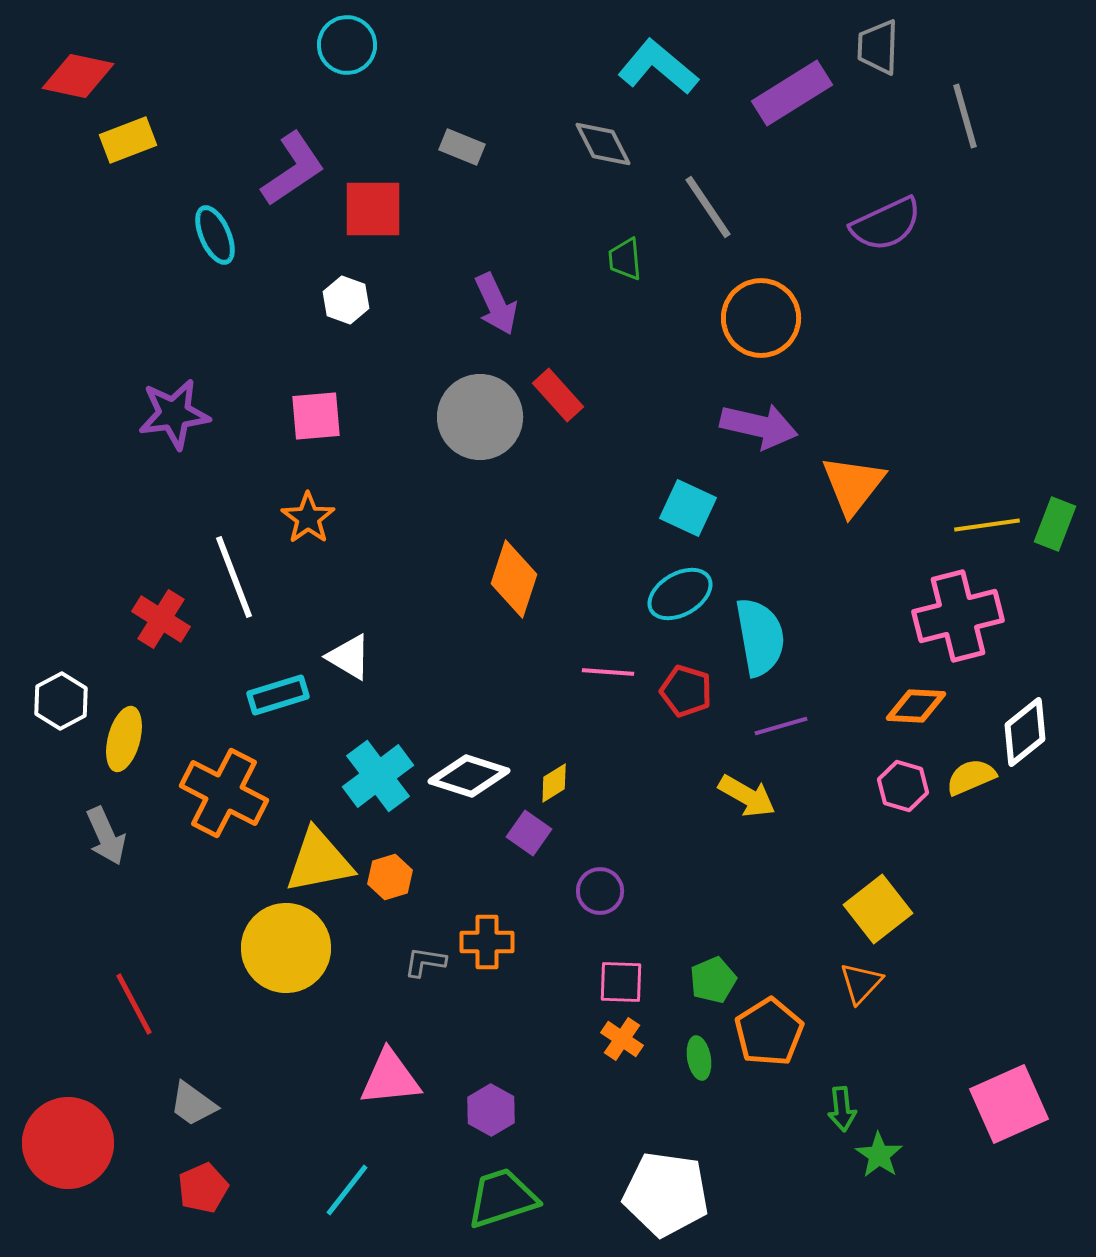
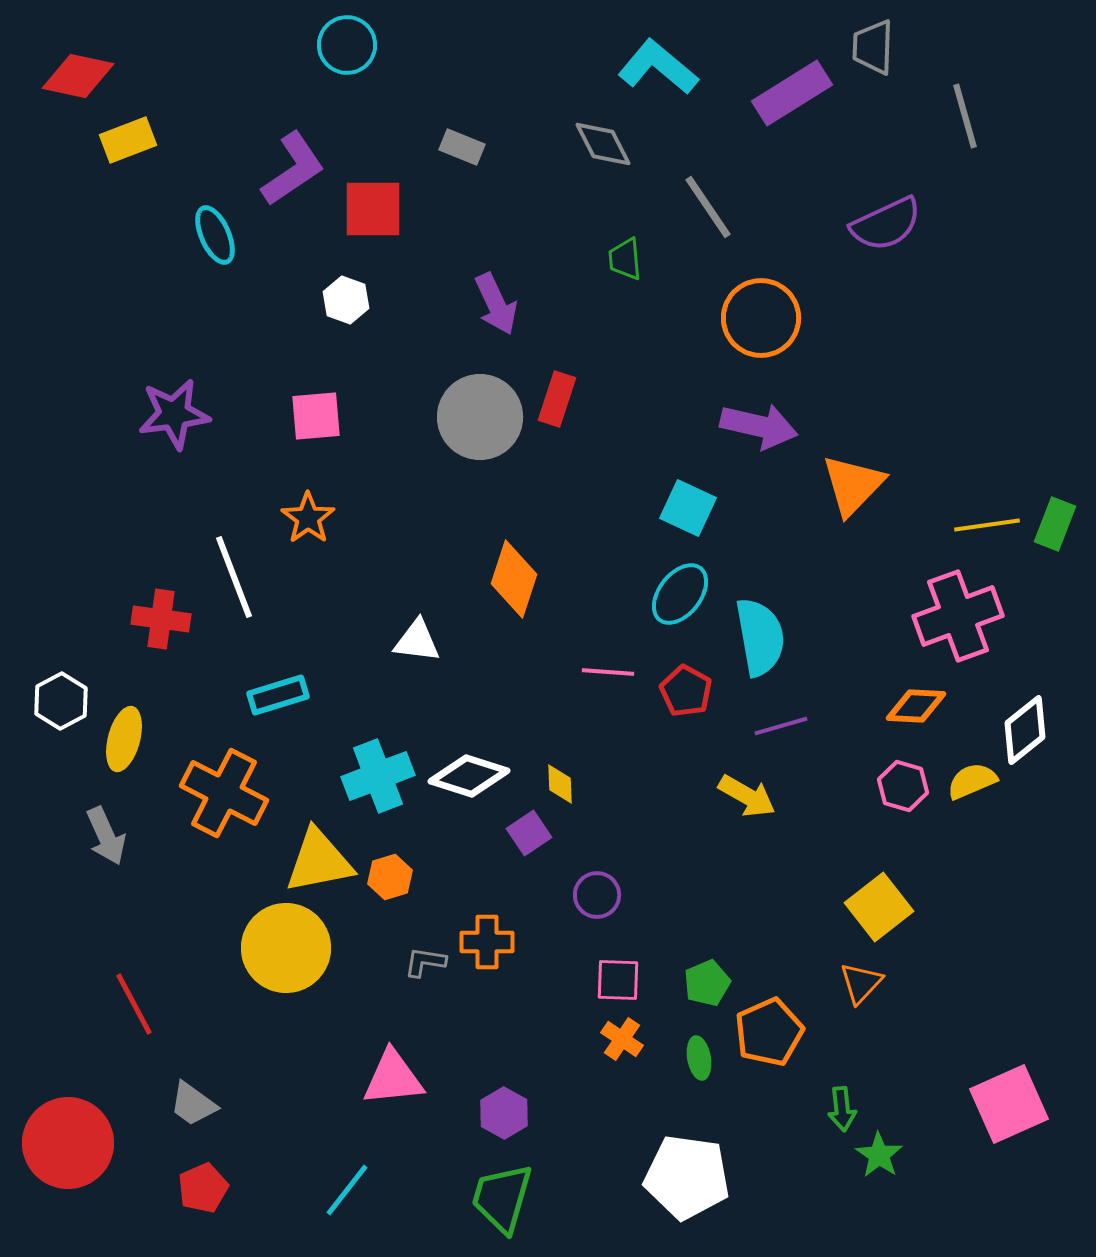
gray trapezoid at (878, 47): moved 5 px left
red rectangle at (558, 395): moved 1 px left, 4 px down; rotated 60 degrees clockwise
orange triangle at (853, 485): rotated 6 degrees clockwise
cyan ellipse at (680, 594): rotated 22 degrees counterclockwise
pink cross at (958, 616): rotated 6 degrees counterclockwise
red cross at (161, 619): rotated 24 degrees counterclockwise
white triangle at (349, 657): moved 68 px right, 16 px up; rotated 24 degrees counterclockwise
red pentagon at (686, 691): rotated 12 degrees clockwise
white diamond at (1025, 732): moved 2 px up
cyan cross at (378, 776): rotated 16 degrees clockwise
yellow semicircle at (971, 777): moved 1 px right, 4 px down
yellow diamond at (554, 783): moved 6 px right, 1 px down; rotated 60 degrees counterclockwise
purple square at (529, 833): rotated 21 degrees clockwise
purple circle at (600, 891): moved 3 px left, 4 px down
yellow square at (878, 909): moved 1 px right, 2 px up
green pentagon at (713, 980): moved 6 px left, 3 px down
pink square at (621, 982): moved 3 px left, 2 px up
orange pentagon at (769, 1032): rotated 8 degrees clockwise
pink triangle at (390, 1078): moved 3 px right
purple hexagon at (491, 1110): moved 13 px right, 3 px down
white pentagon at (666, 1194): moved 21 px right, 17 px up
green trapezoid at (502, 1198): rotated 56 degrees counterclockwise
